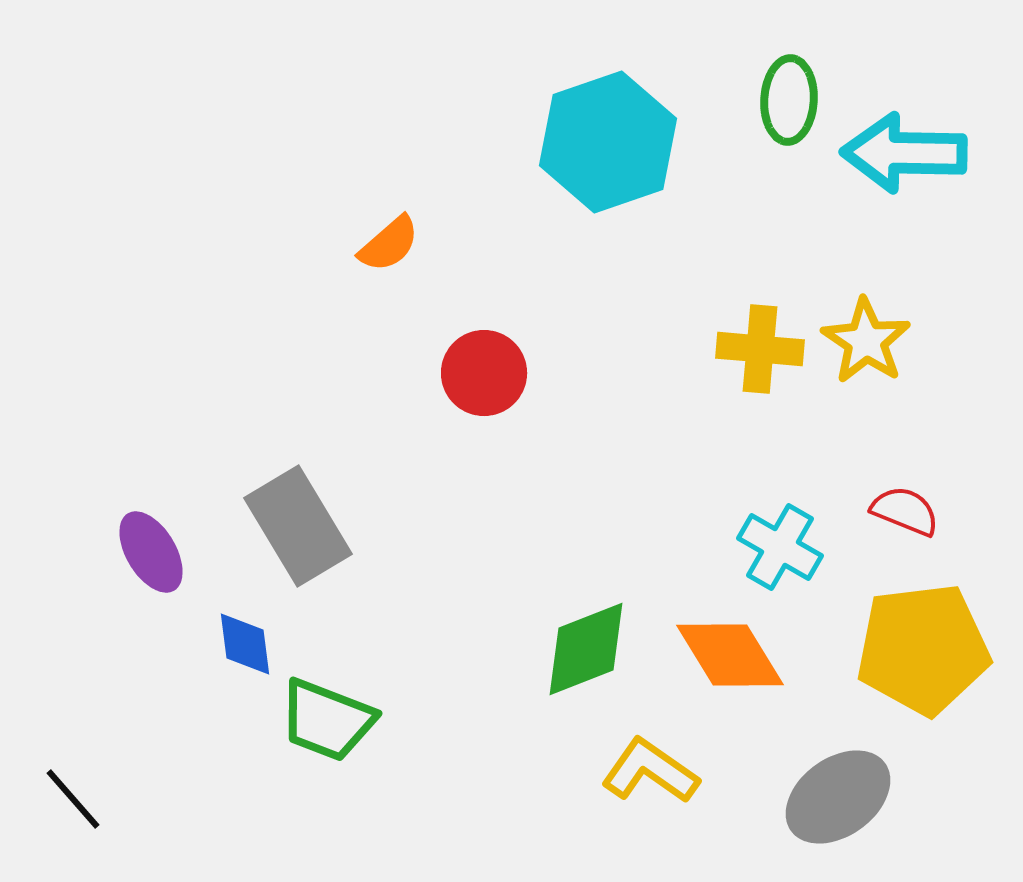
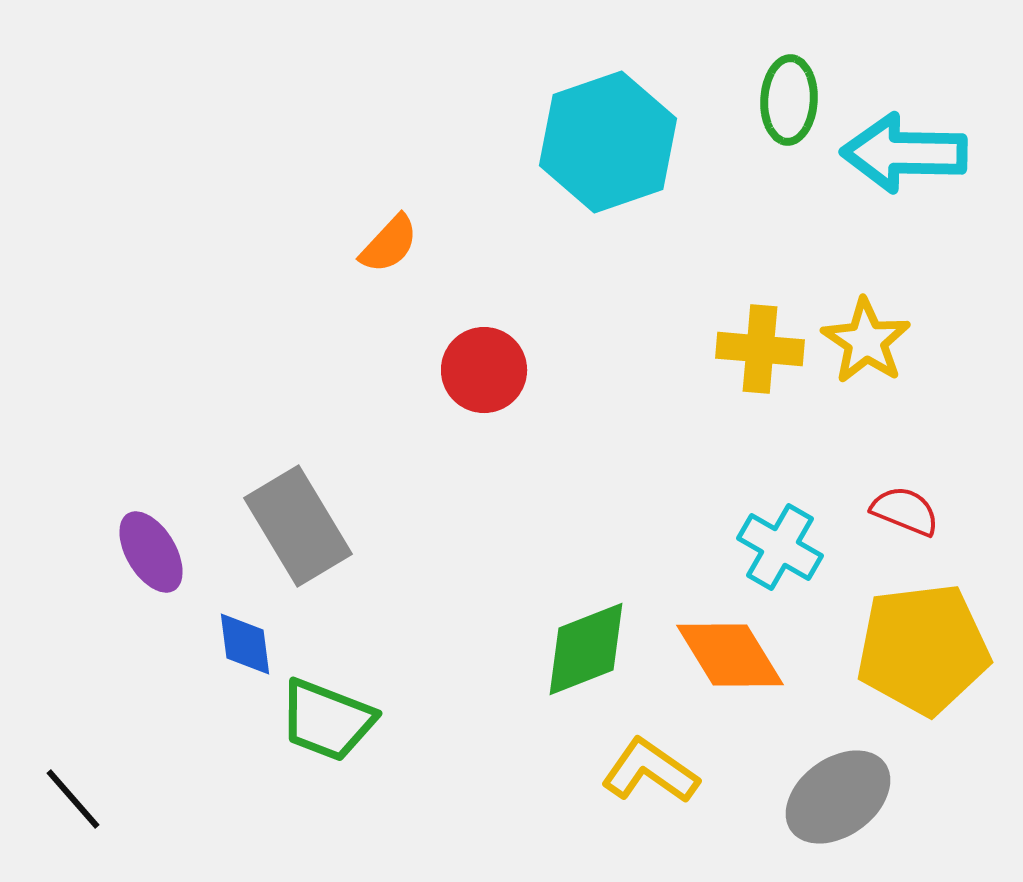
orange semicircle: rotated 6 degrees counterclockwise
red circle: moved 3 px up
